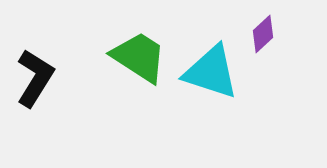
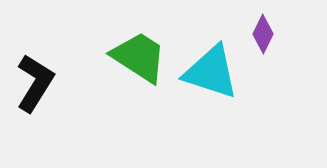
purple diamond: rotated 21 degrees counterclockwise
black L-shape: moved 5 px down
